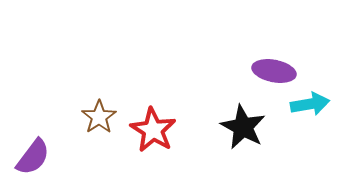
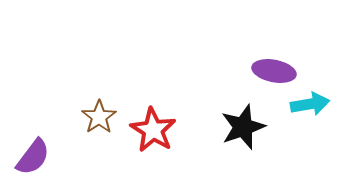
black star: rotated 24 degrees clockwise
